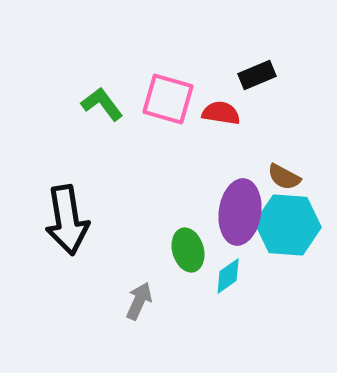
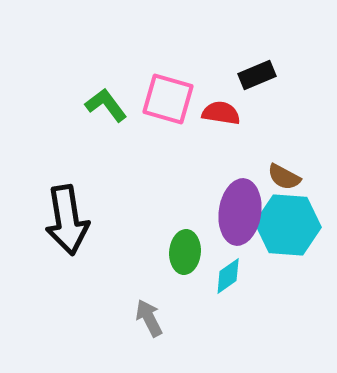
green L-shape: moved 4 px right, 1 px down
green ellipse: moved 3 px left, 2 px down; rotated 21 degrees clockwise
gray arrow: moved 10 px right, 17 px down; rotated 51 degrees counterclockwise
